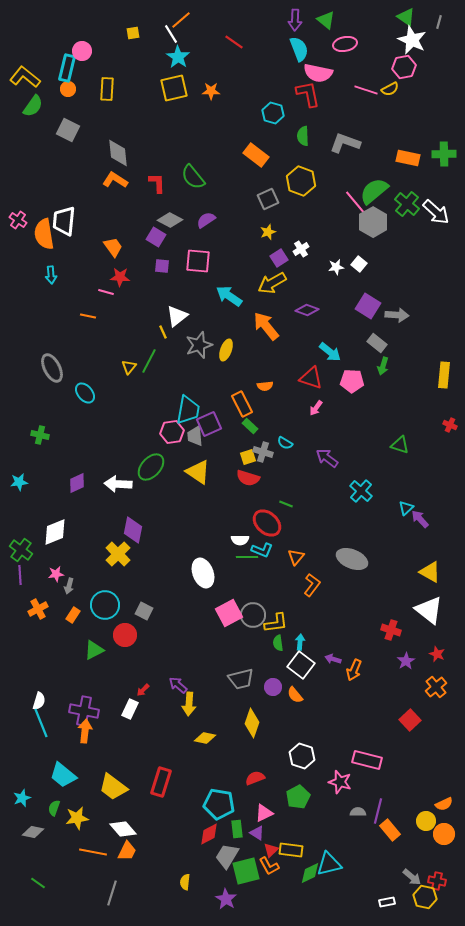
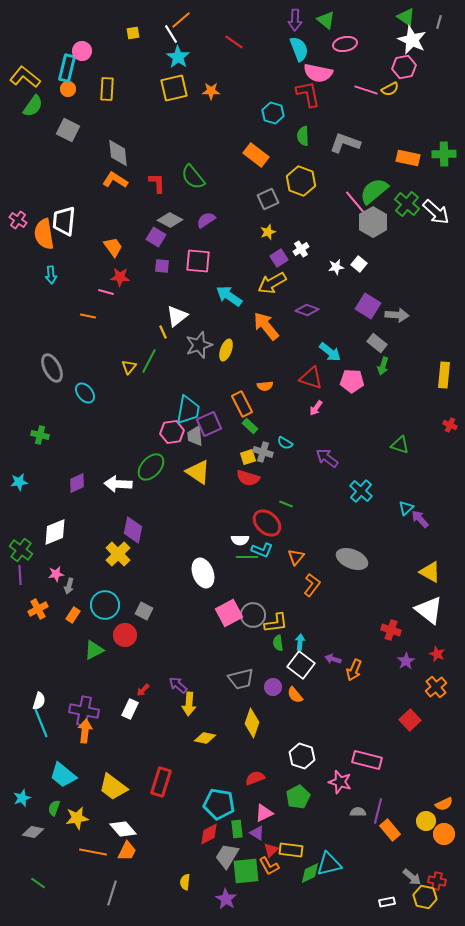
green square at (246, 871): rotated 8 degrees clockwise
